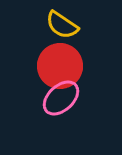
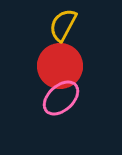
yellow semicircle: moved 1 px right; rotated 84 degrees clockwise
